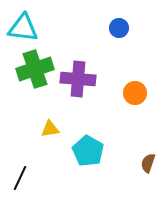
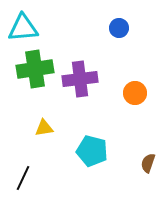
cyan triangle: rotated 12 degrees counterclockwise
green cross: rotated 9 degrees clockwise
purple cross: moved 2 px right; rotated 12 degrees counterclockwise
yellow triangle: moved 6 px left, 1 px up
cyan pentagon: moved 4 px right; rotated 16 degrees counterclockwise
black line: moved 3 px right
